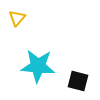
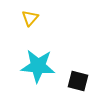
yellow triangle: moved 13 px right
